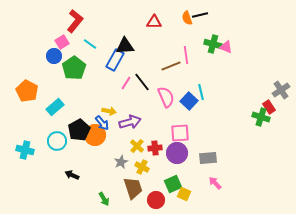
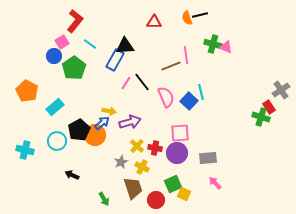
blue arrow at (102, 123): rotated 91 degrees counterclockwise
red cross at (155, 148): rotated 16 degrees clockwise
